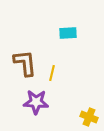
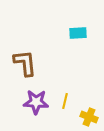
cyan rectangle: moved 10 px right
yellow line: moved 13 px right, 28 px down
